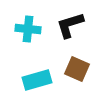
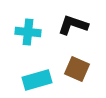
black L-shape: moved 3 px right; rotated 36 degrees clockwise
cyan cross: moved 3 px down
